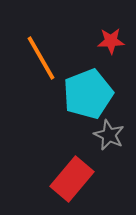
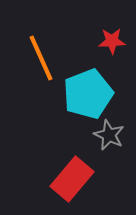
red star: moved 1 px right
orange line: rotated 6 degrees clockwise
